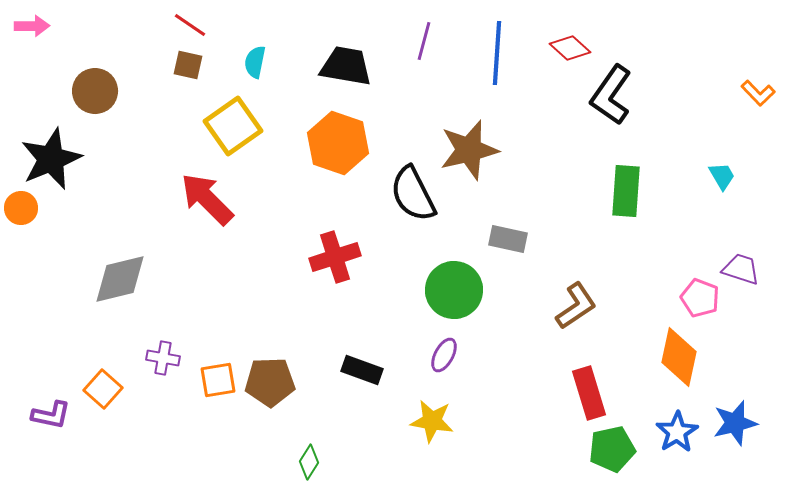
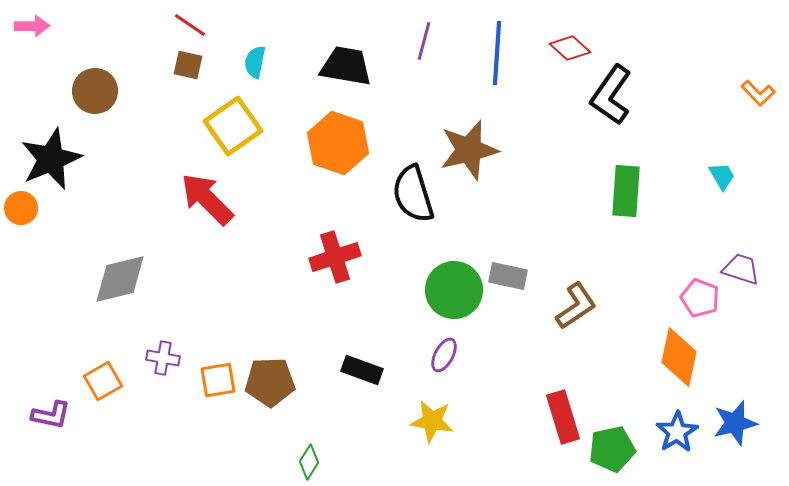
black semicircle at (413, 194): rotated 10 degrees clockwise
gray rectangle at (508, 239): moved 37 px down
orange square at (103, 389): moved 8 px up; rotated 18 degrees clockwise
red rectangle at (589, 393): moved 26 px left, 24 px down
